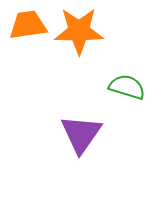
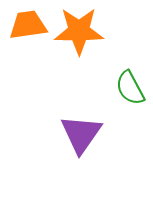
green semicircle: moved 3 px right, 1 px down; rotated 135 degrees counterclockwise
